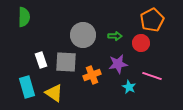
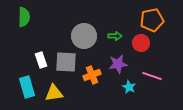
orange pentagon: rotated 15 degrees clockwise
gray circle: moved 1 px right, 1 px down
yellow triangle: rotated 42 degrees counterclockwise
